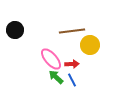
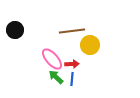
pink ellipse: moved 1 px right
blue line: moved 1 px up; rotated 32 degrees clockwise
